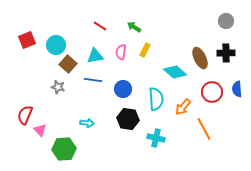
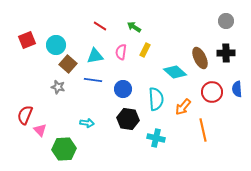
orange line: moved 1 px left, 1 px down; rotated 15 degrees clockwise
